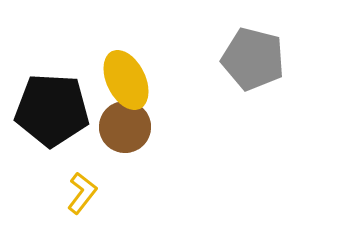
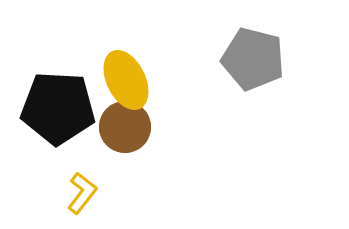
black pentagon: moved 6 px right, 2 px up
